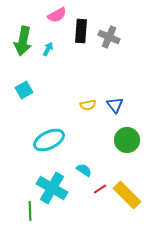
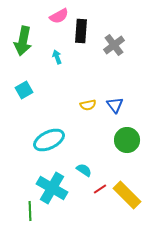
pink semicircle: moved 2 px right, 1 px down
gray cross: moved 5 px right, 8 px down; rotated 30 degrees clockwise
cyan arrow: moved 9 px right, 8 px down; rotated 48 degrees counterclockwise
